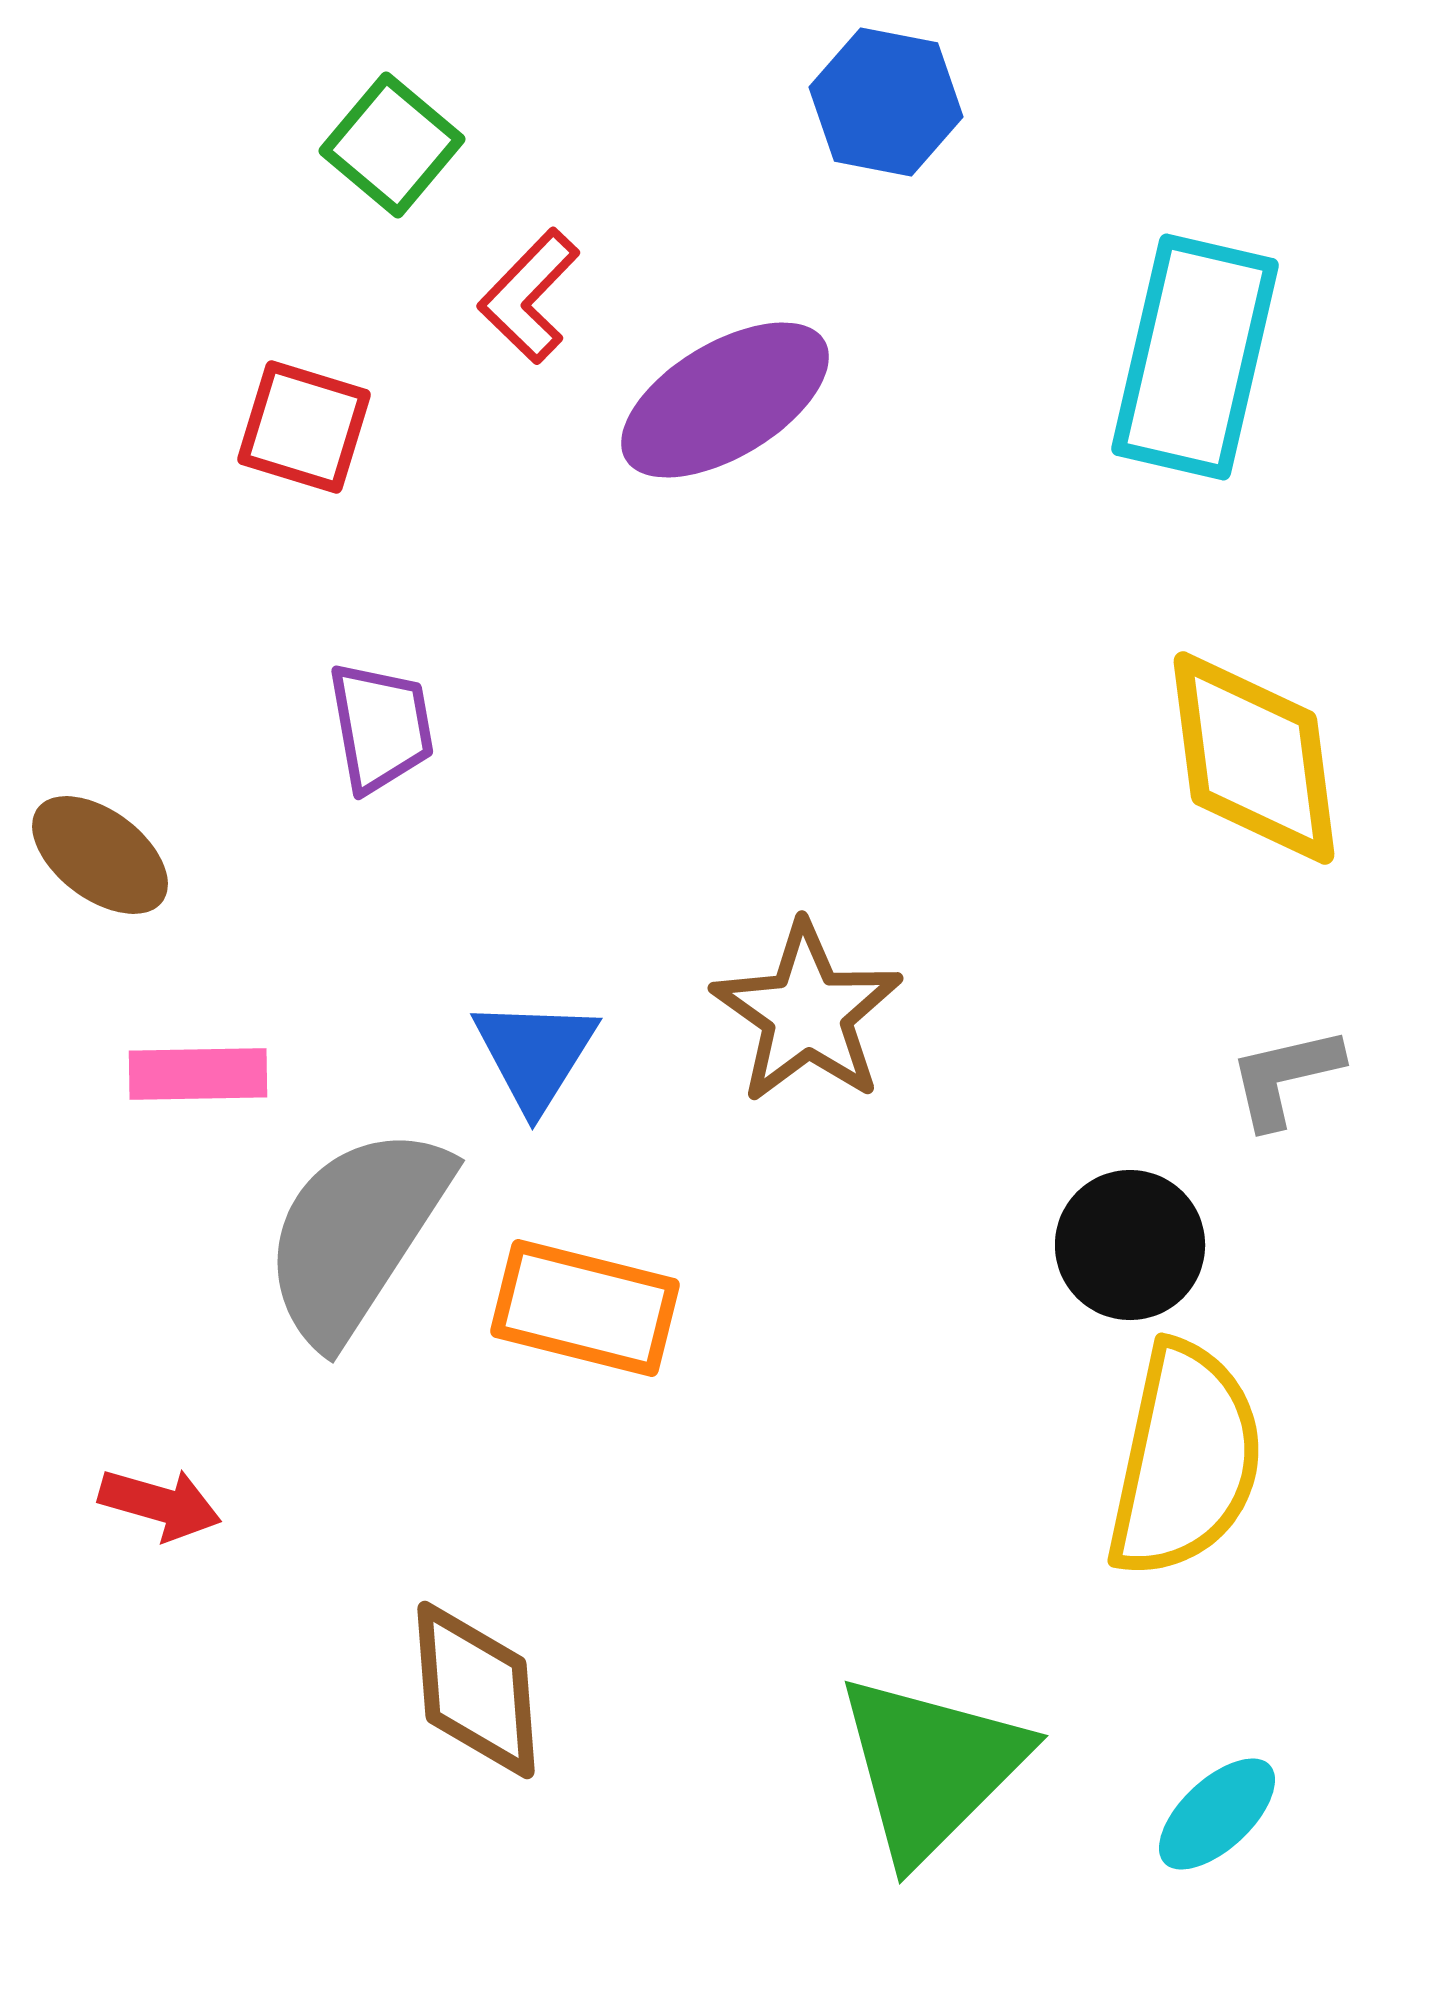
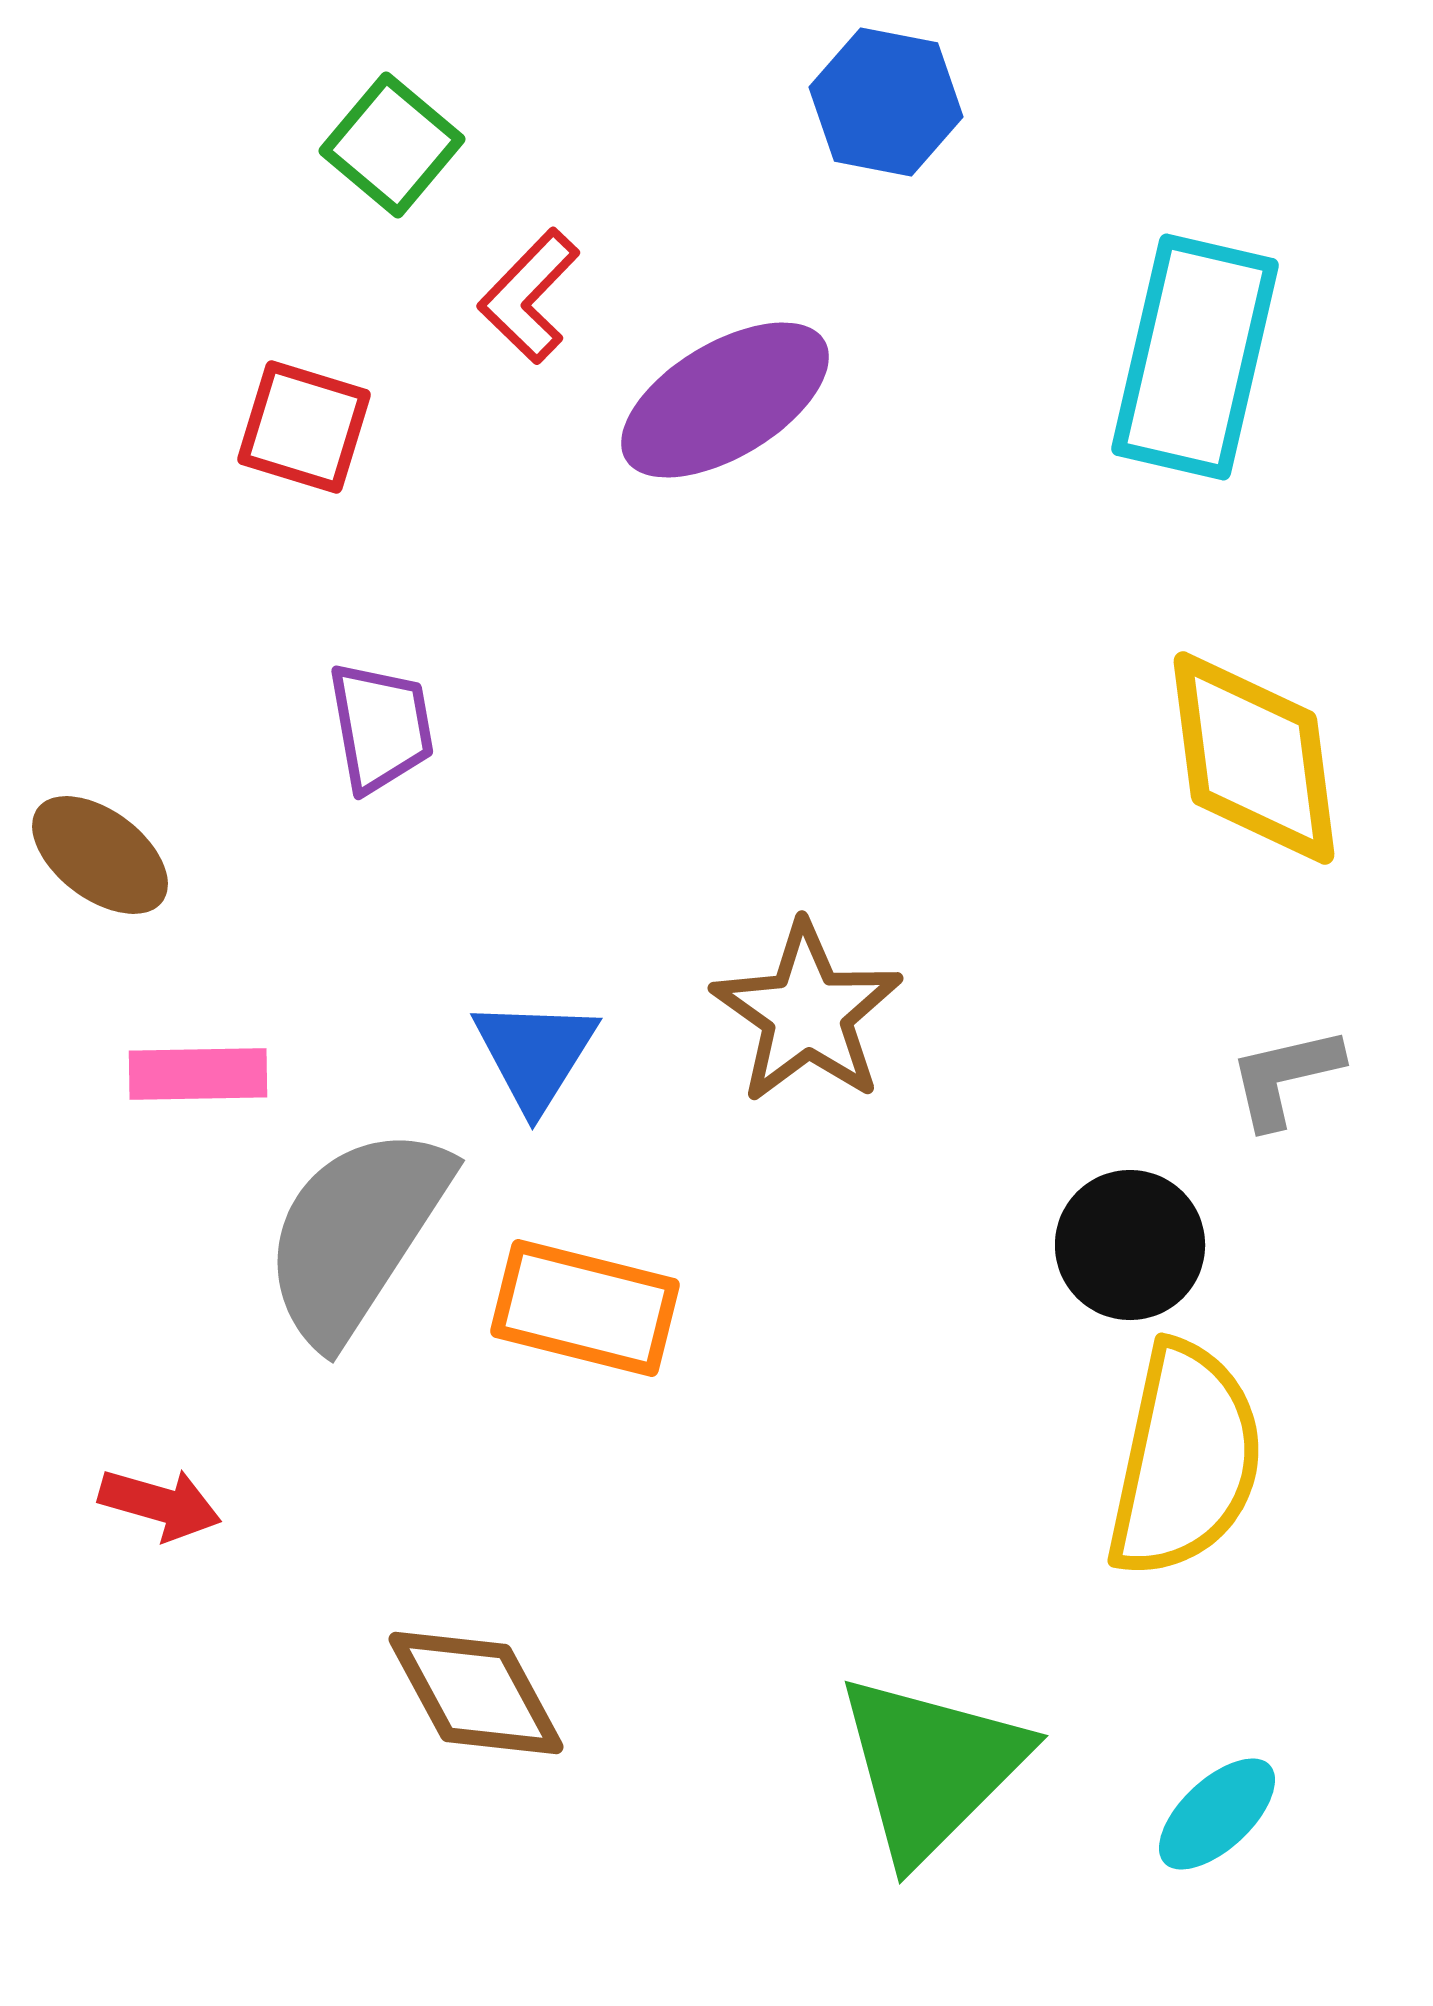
brown diamond: moved 3 px down; rotated 24 degrees counterclockwise
